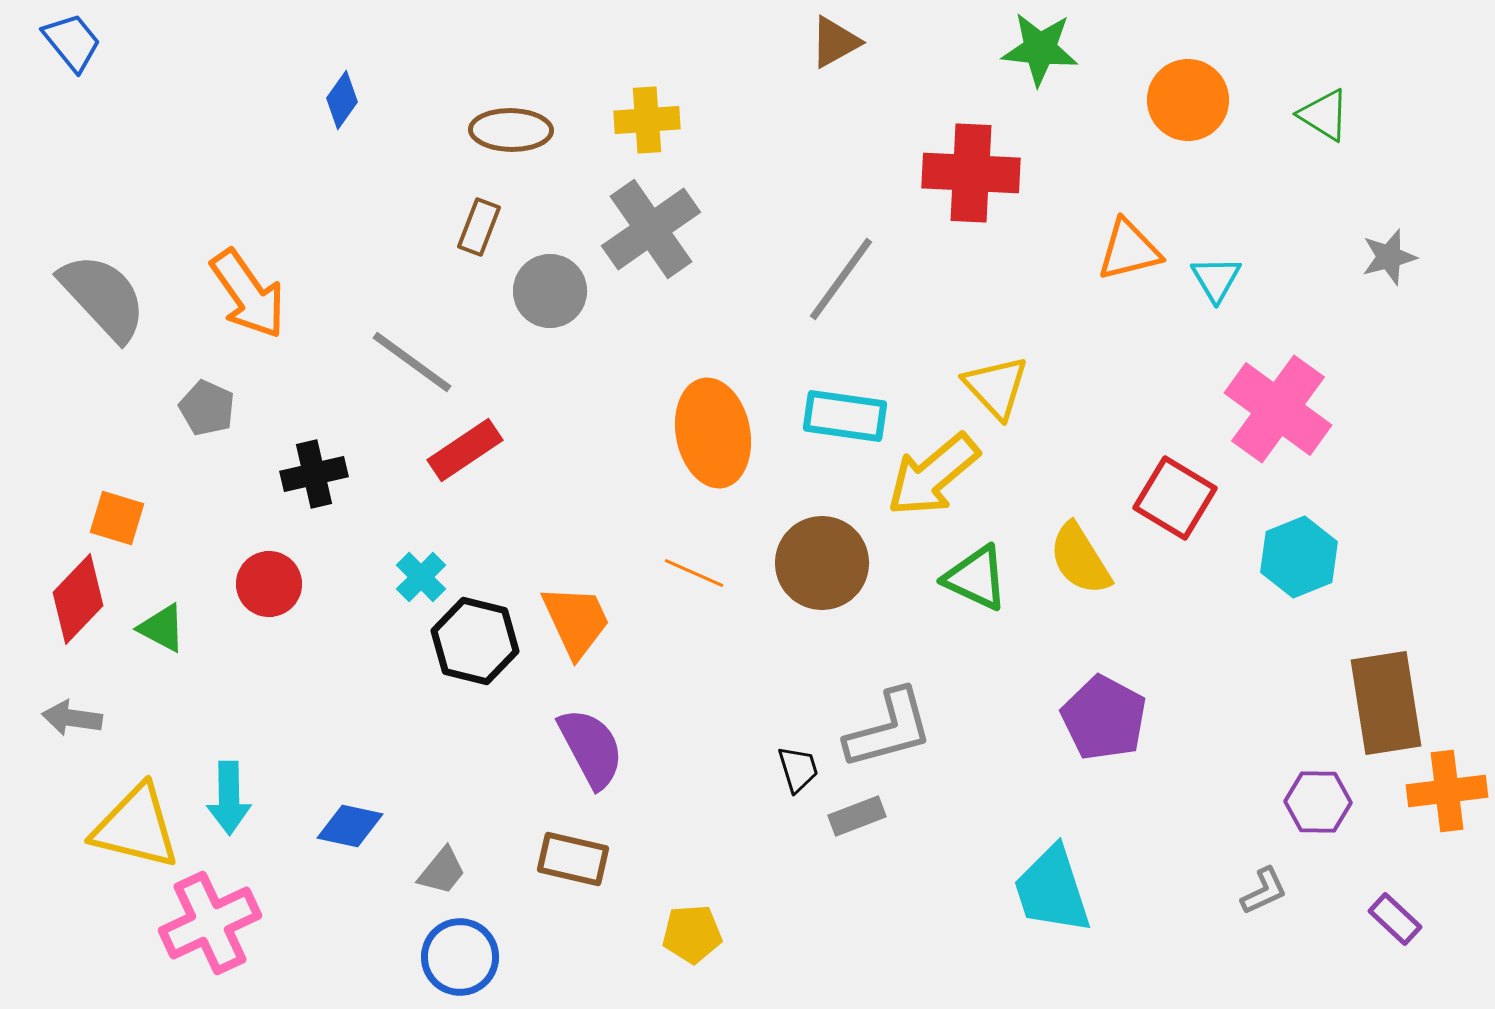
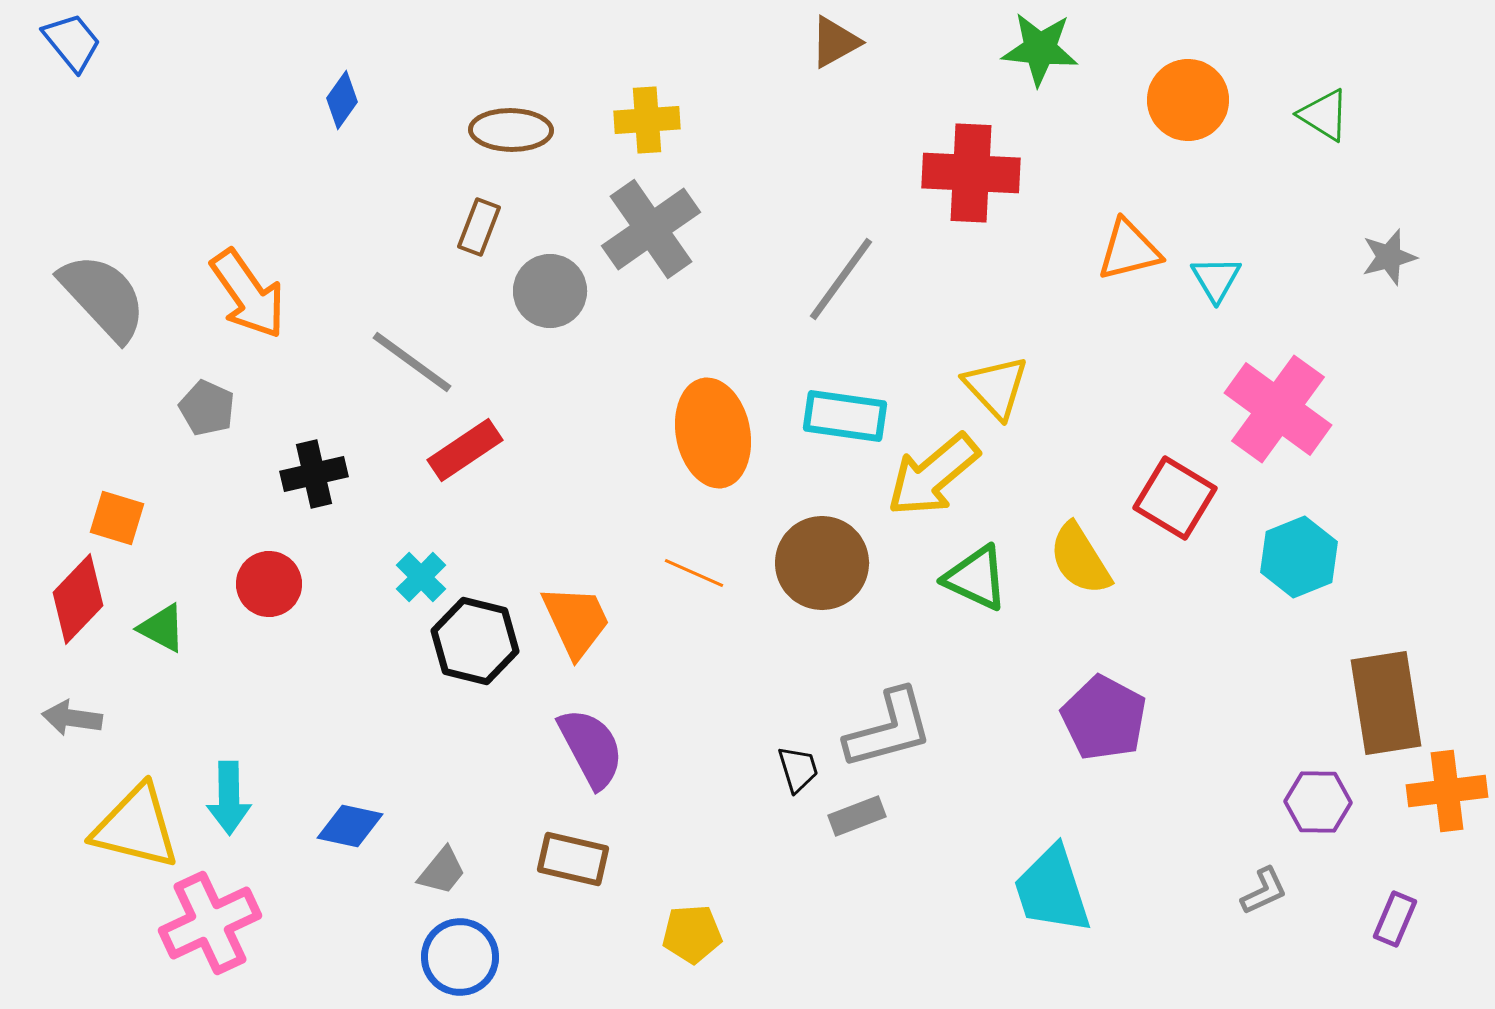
purple rectangle at (1395, 919): rotated 70 degrees clockwise
